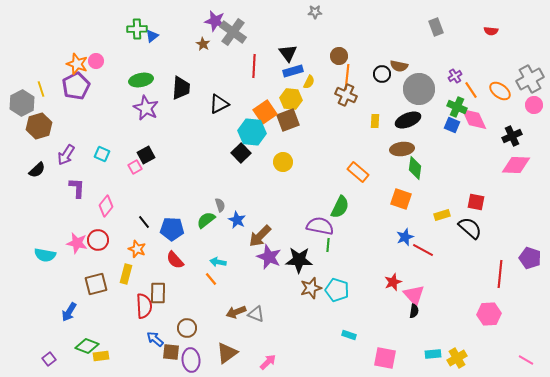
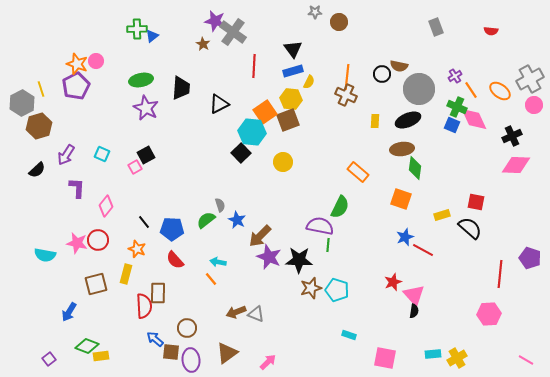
black triangle at (288, 53): moved 5 px right, 4 px up
brown circle at (339, 56): moved 34 px up
